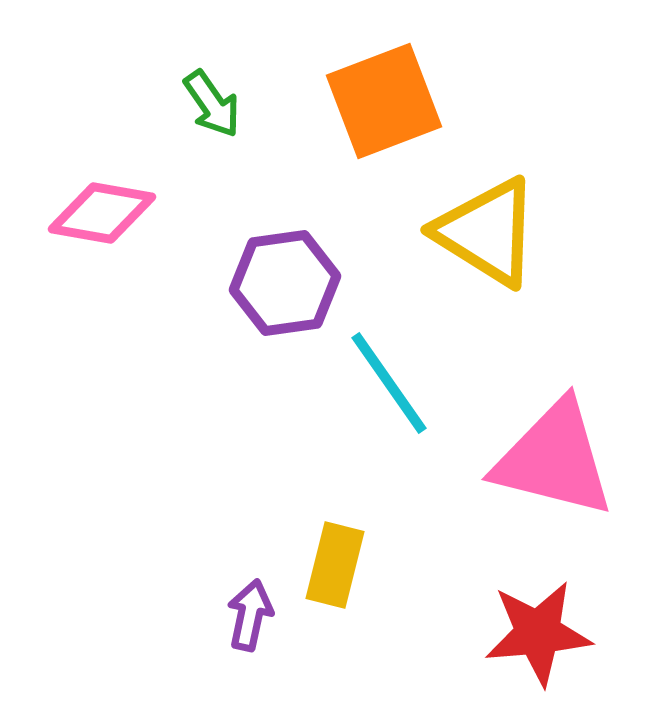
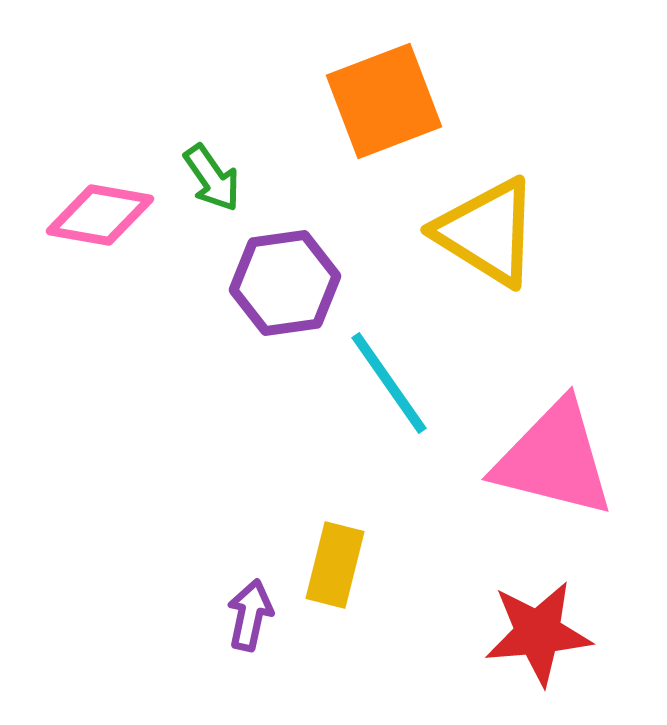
green arrow: moved 74 px down
pink diamond: moved 2 px left, 2 px down
